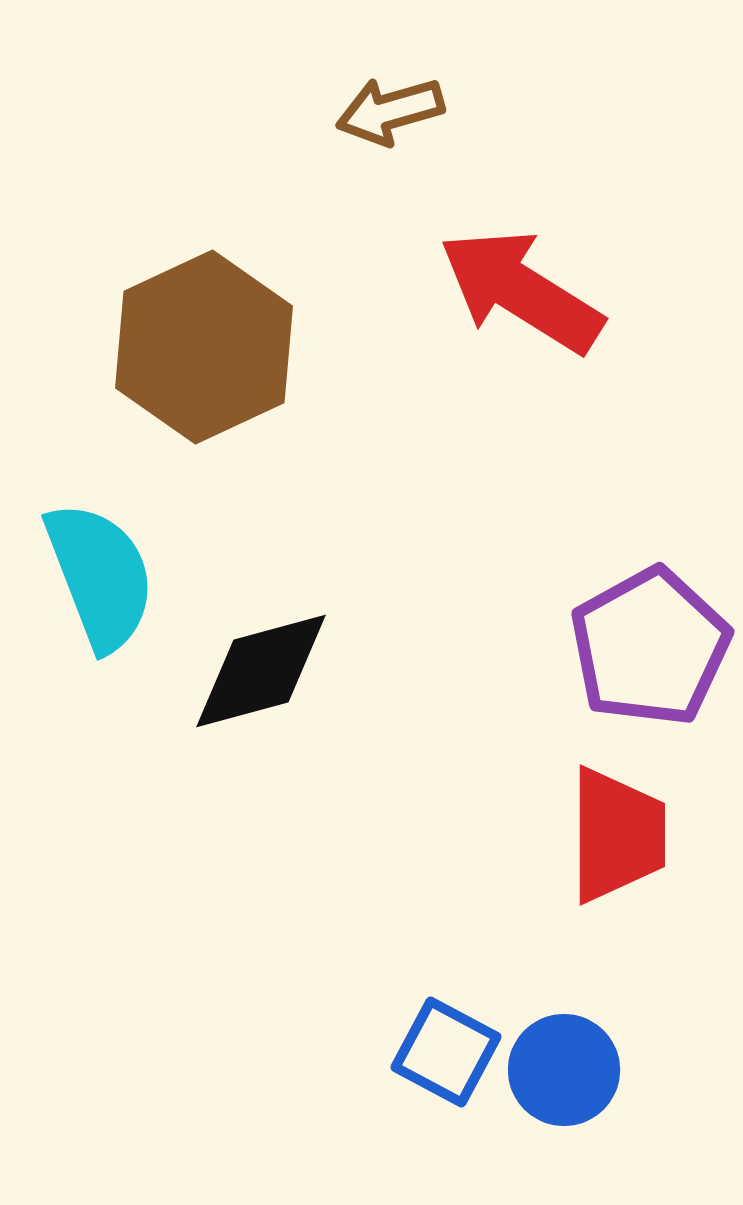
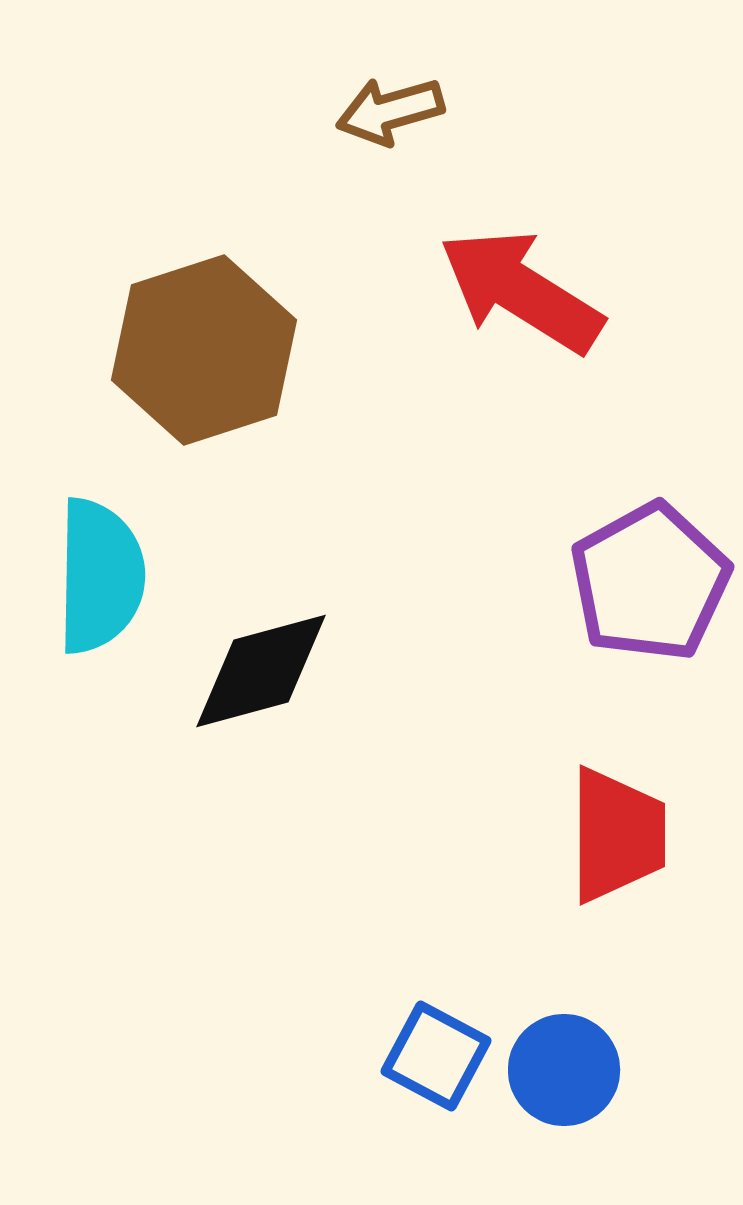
brown hexagon: moved 3 px down; rotated 7 degrees clockwise
cyan semicircle: rotated 22 degrees clockwise
purple pentagon: moved 65 px up
blue square: moved 10 px left, 4 px down
